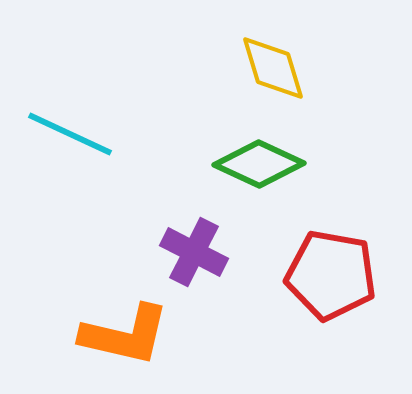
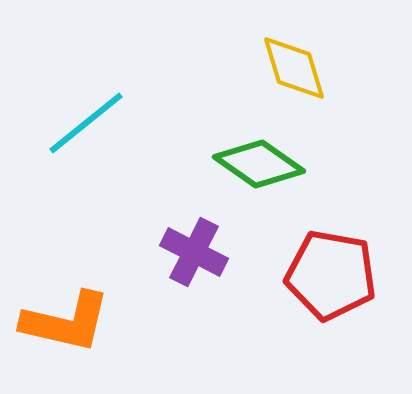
yellow diamond: moved 21 px right
cyan line: moved 16 px right, 11 px up; rotated 64 degrees counterclockwise
green diamond: rotated 10 degrees clockwise
orange L-shape: moved 59 px left, 13 px up
